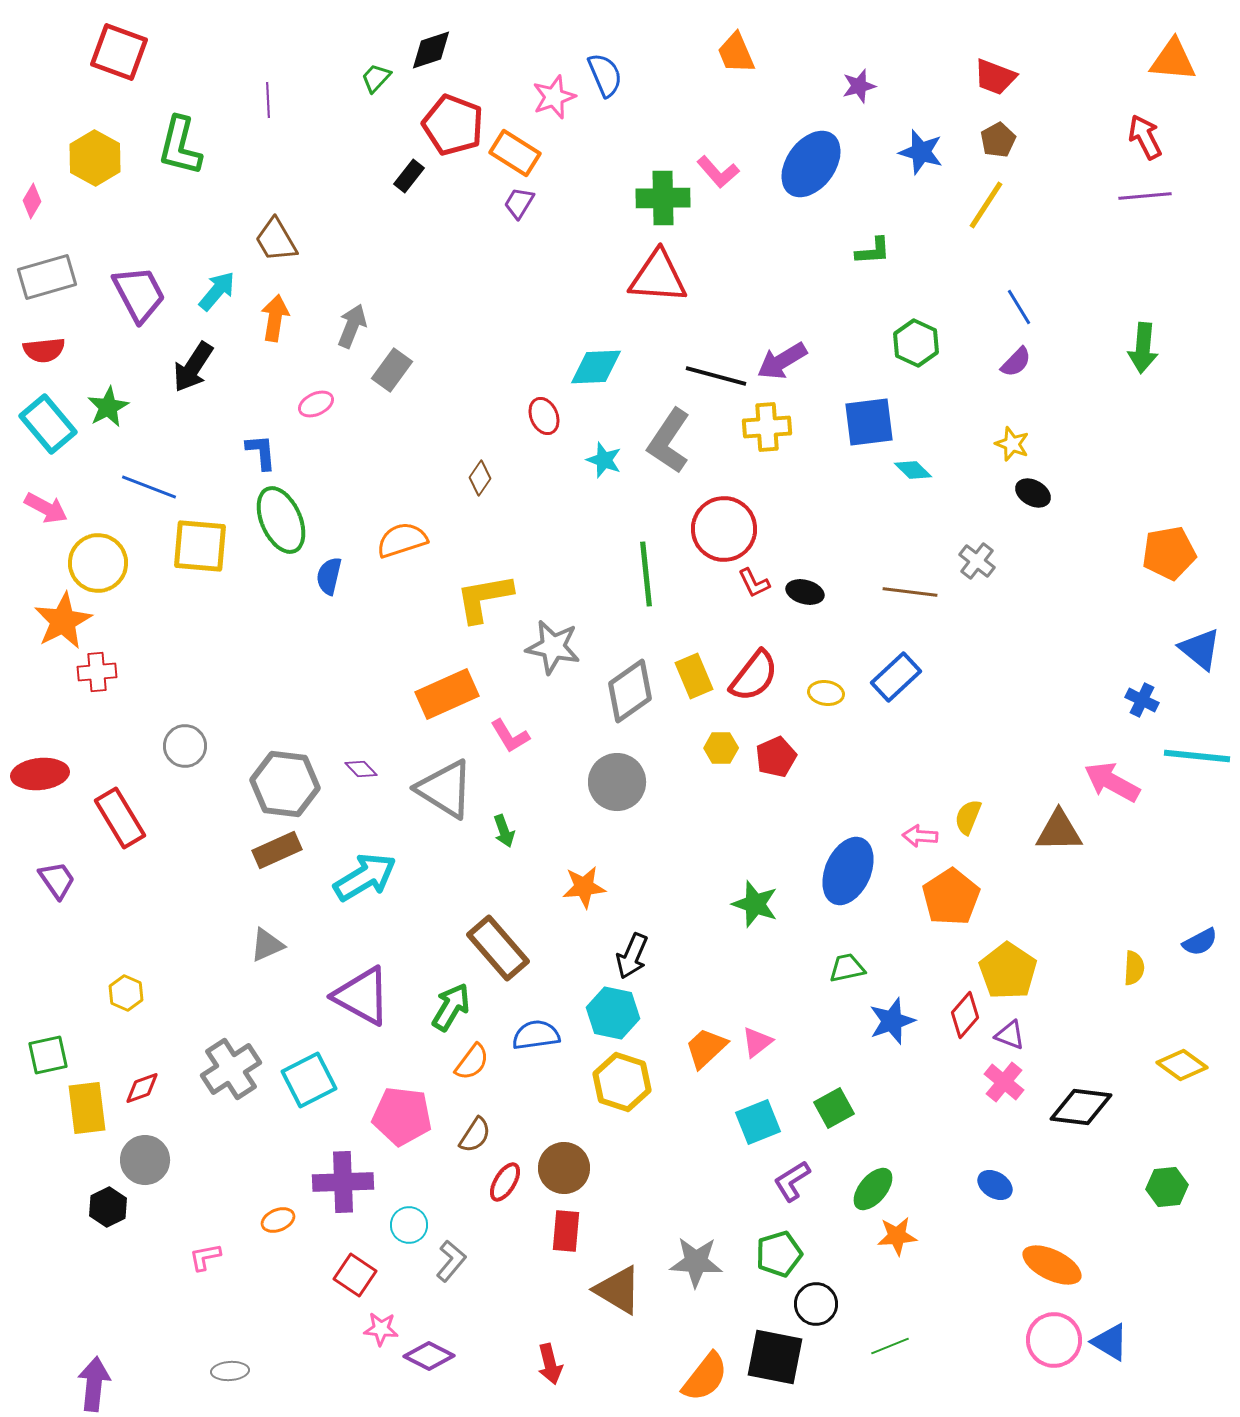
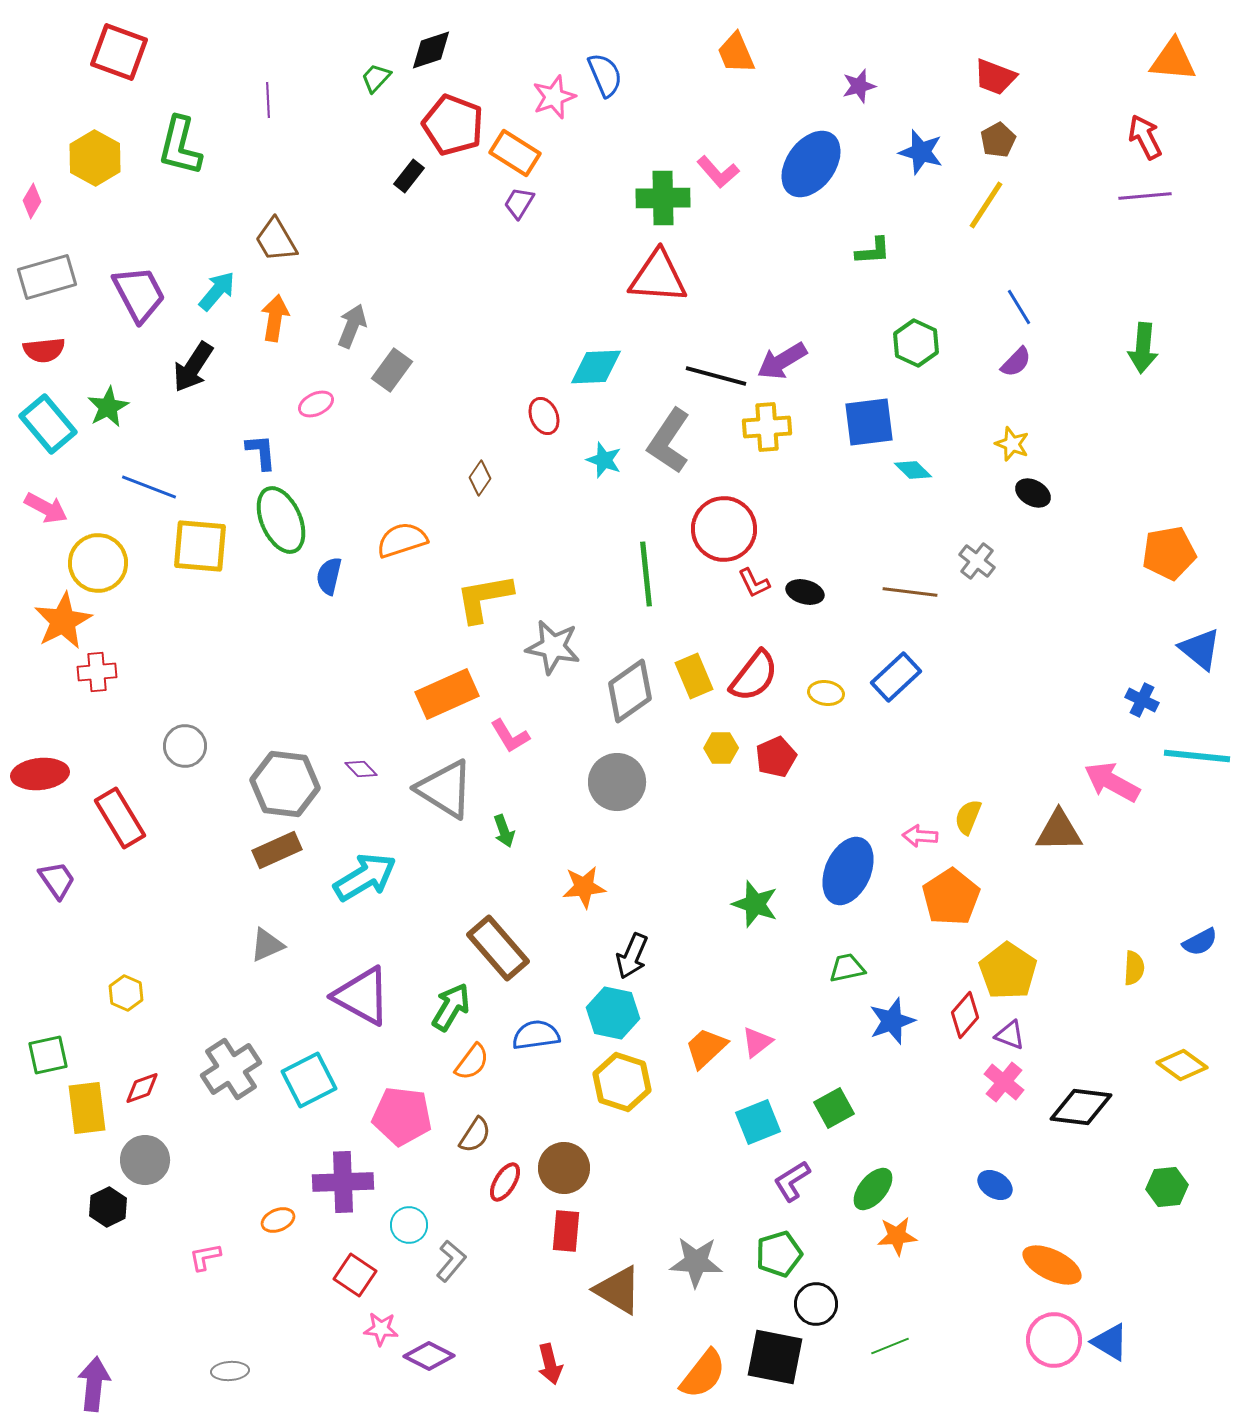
orange semicircle at (705, 1377): moved 2 px left, 3 px up
